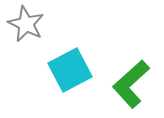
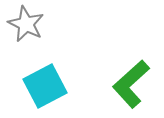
cyan square: moved 25 px left, 16 px down
